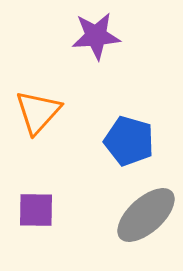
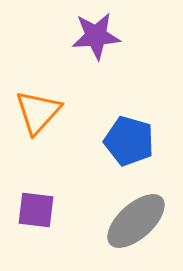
purple square: rotated 6 degrees clockwise
gray ellipse: moved 10 px left, 6 px down
